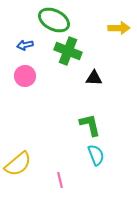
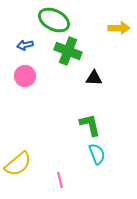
cyan semicircle: moved 1 px right, 1 px up
